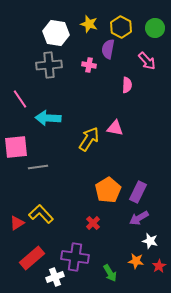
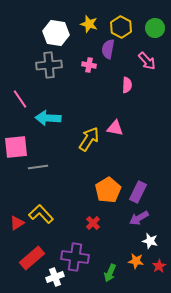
green arrow: rotated 54 degrees clockwise
